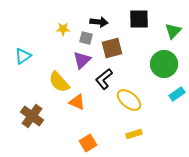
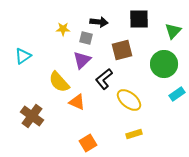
brown square: moved 10 px right, 2 px down
